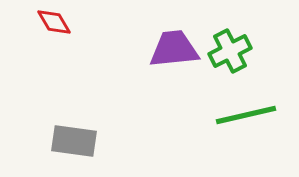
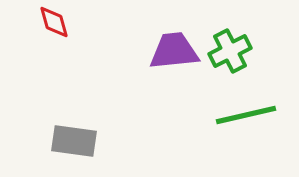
red diamond: rotated 15 degrees clockwise
purple trapezoid: moved 2 px down
